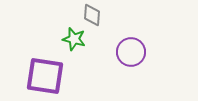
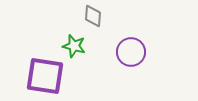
gray diamond: moved 1 px right, 1 px down
green star: moved 7 px down
